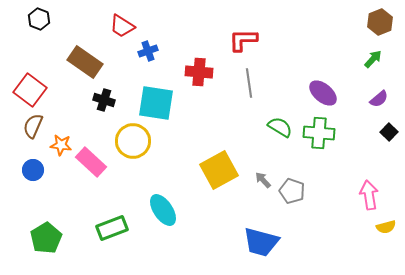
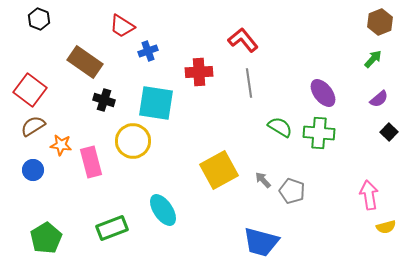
red L-shape: rotated 52 degrees clockwise
red cross: rotated 8 degrees counterclockwise
purple ellipse: rotated 12 degrees clockwise
brown semicircle: rotated 35 degrees clockwise
pink rectangle: rotated 32 degrees clockwise
